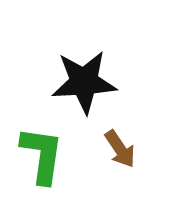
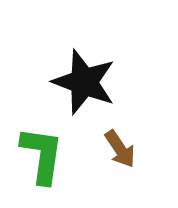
black star: rotated 24 degrees clockwise
